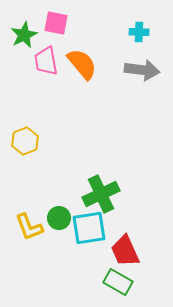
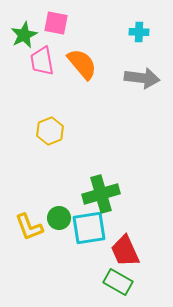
pink trapezoid: moved 4 px left
gray arrow: moved 8 px down
yellow hexagon: moved 25 px right, 10 px up
green cross: rotated 9 degrees clockwise
